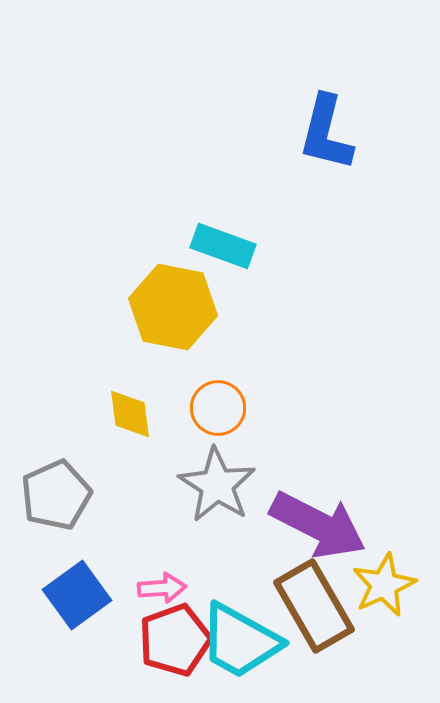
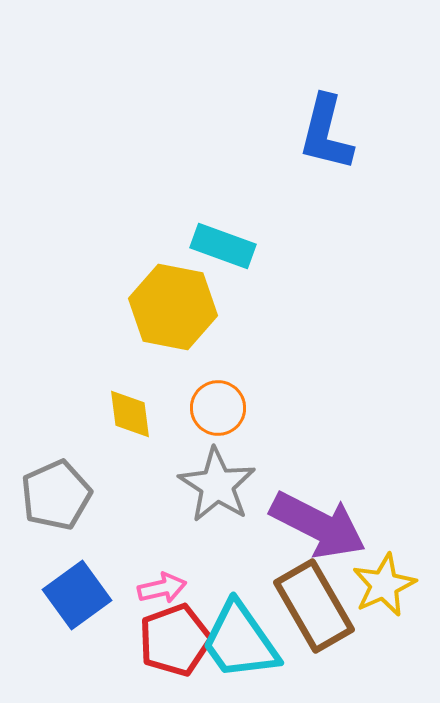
pink arrow: rotated 9 degrees counterclockwise
cyan trapezoid: rotated 26 degrees clockwise
